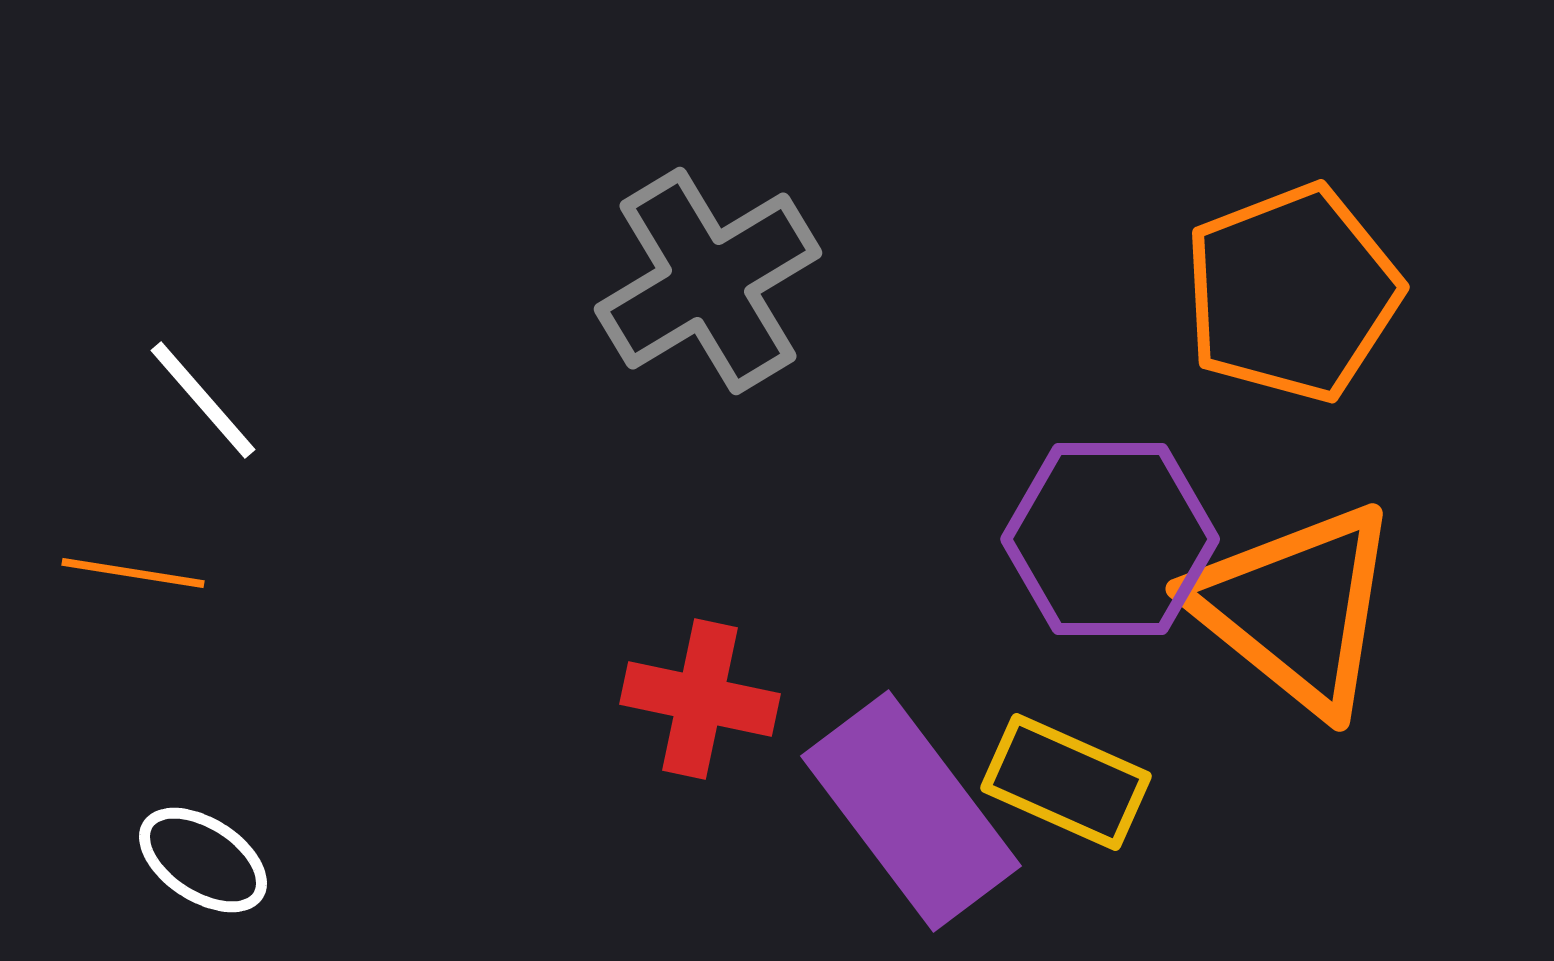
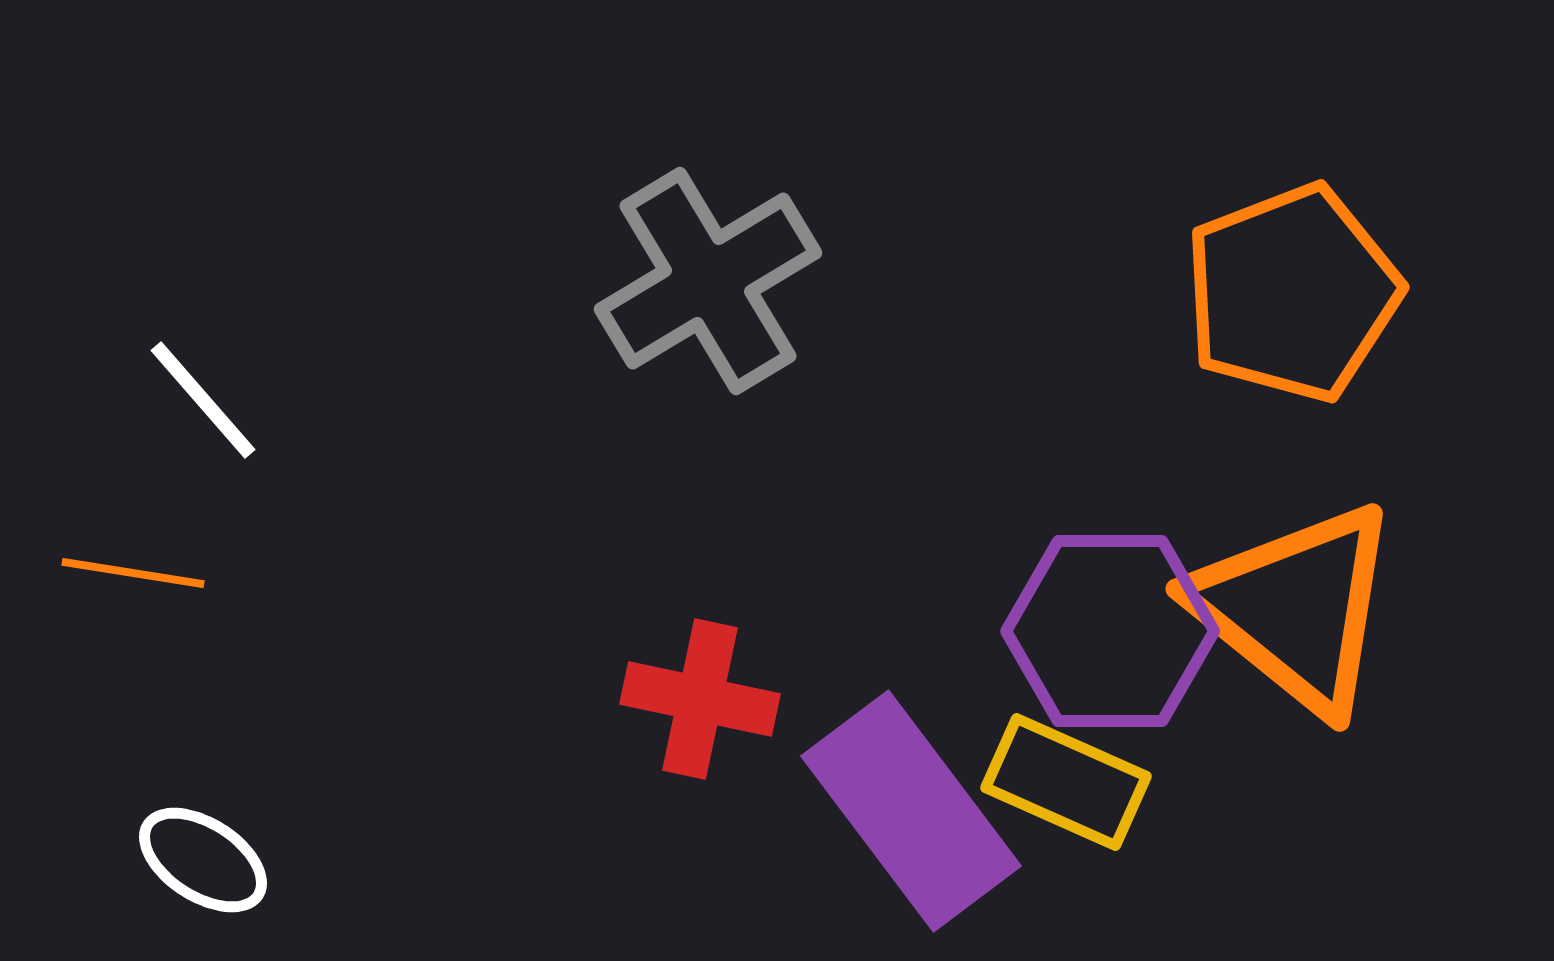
purple hexagon: moved 92 px down
